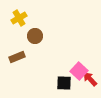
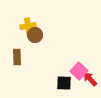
yellow cross: moved 9 px right, 8 px down; rotated 21 degrees clockwise
brown circle: moved 1 px up
brown rectangle: rotated 70 degrees counterclockwise
